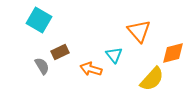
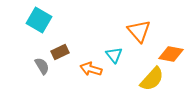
orange diamond: moved 2 px left, 1 px down; rotated 25 degrees clockwise
